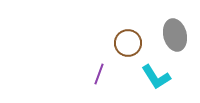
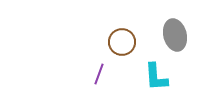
brown circle: moved 6 px left, 1 px up
cyan L-shape: rotated 28 degrees clockwise
